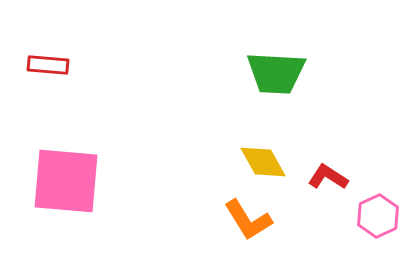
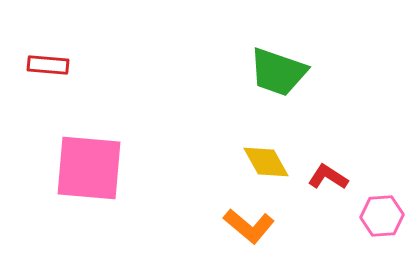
green trapezoid: moved 2 px right, 1 px up; rotated 16 degrees clockwise
yellow diamond: moved 3 px right
pink square: moved 23 px right, 13 px up
pink hexagon: moved 4 px right; rotated 21 degrees clockwise
orange L-shape: moved 1 px right, 6 px down; rotated 18 degrees counterclockwise
